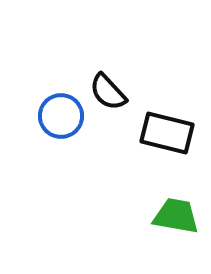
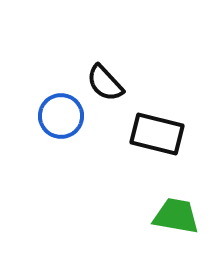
black semicircle: moved 3 px left, 9 px up
black rectangle: moved 10 px left, 1 px down
